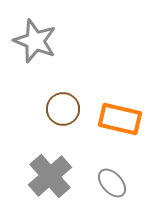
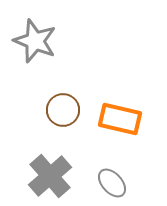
brown circle: moved 1 px down
